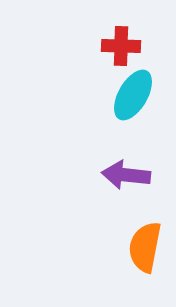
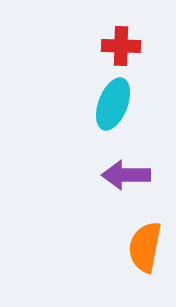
cyan ellipse: moved 20 px left, 9 px down; rotated 9 degrees counterclockwise
purple arrow: rotated 6 degrees counterclockwise
